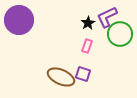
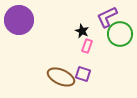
black star: moved 6 px left, 8 px down; rotated 16 degrees counterclockwise
